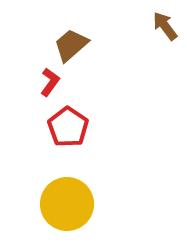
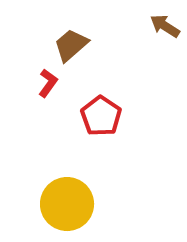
brown arrow: rotated 20 degrees counterclockwise
red L-shape: moved 2 px left, 1 px down
red pentagon: moved 33 px right, 11 px up
